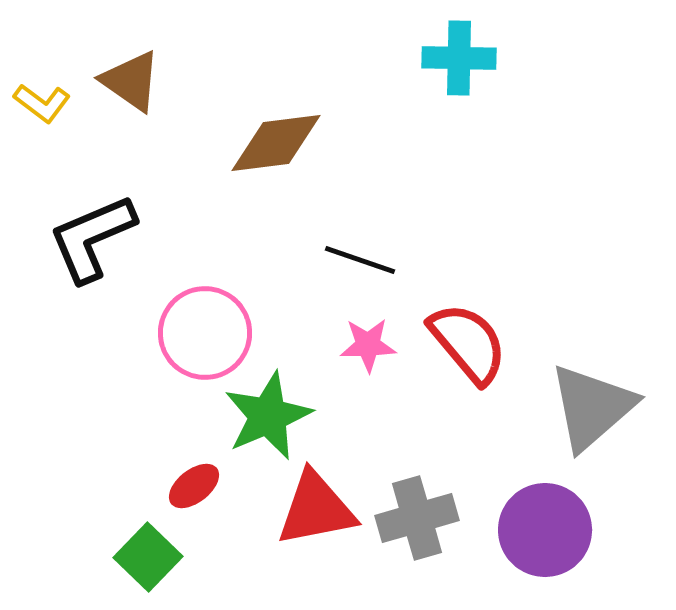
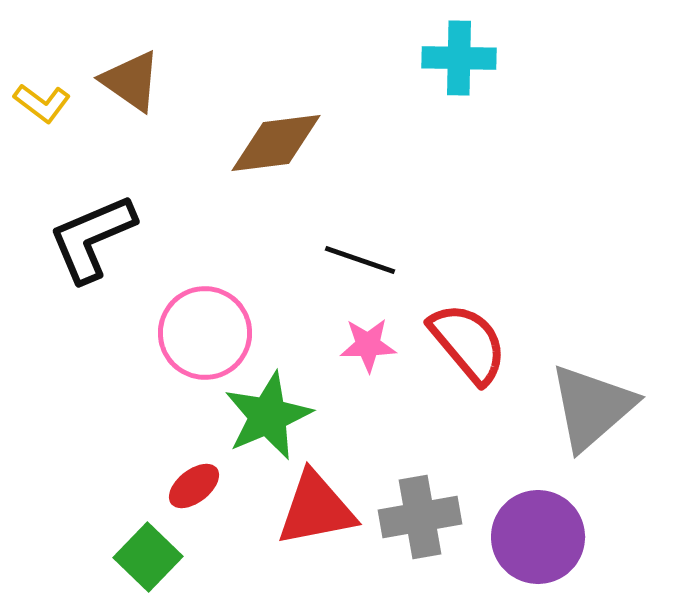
gray cross: moved 3 px right, 1 px up; rotated 6 degrees clockwise
purple circle: moved 7 px left, 7 px down
